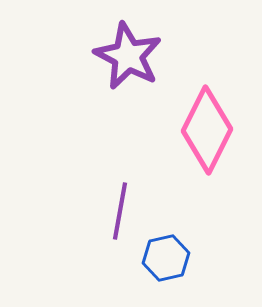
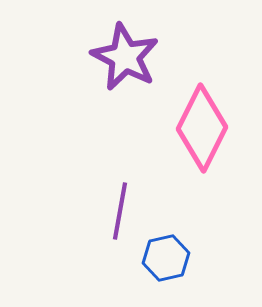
purple star: moved 3 px left, 1 px down
pink diamond: moved 5 px left, 2 px up
